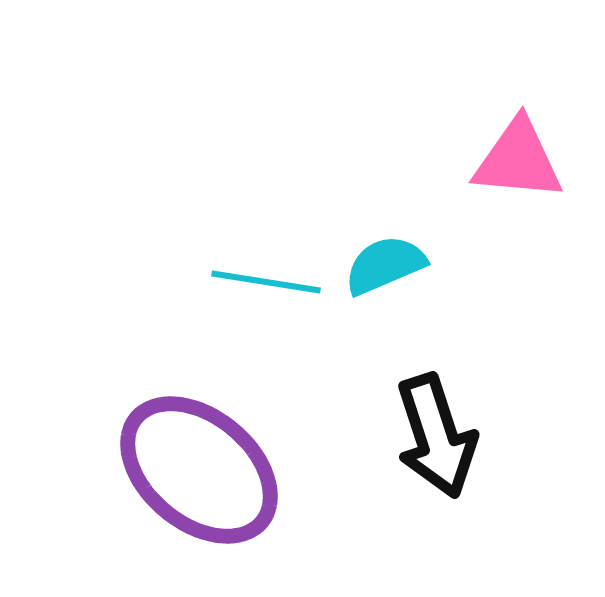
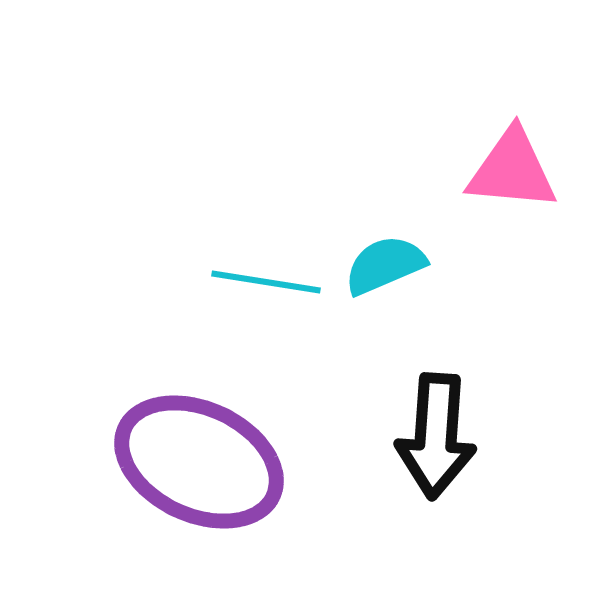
pink triangle: moved 6 px left, 10 px down
black arrow: rotated 22 degrees clockwise
purple ellipse: moved 8 px up; rotated 15 degrees counterclockwise
